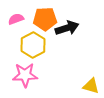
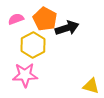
orange pentagon: rotated 30 degrees clockwise
